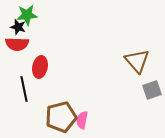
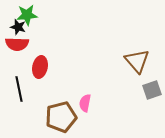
black line: moved 5 px left
pink semicircle: moved 3 px right, 17 px up
